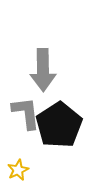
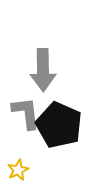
black pentagon: rotated 15 degrees counterclockwise
